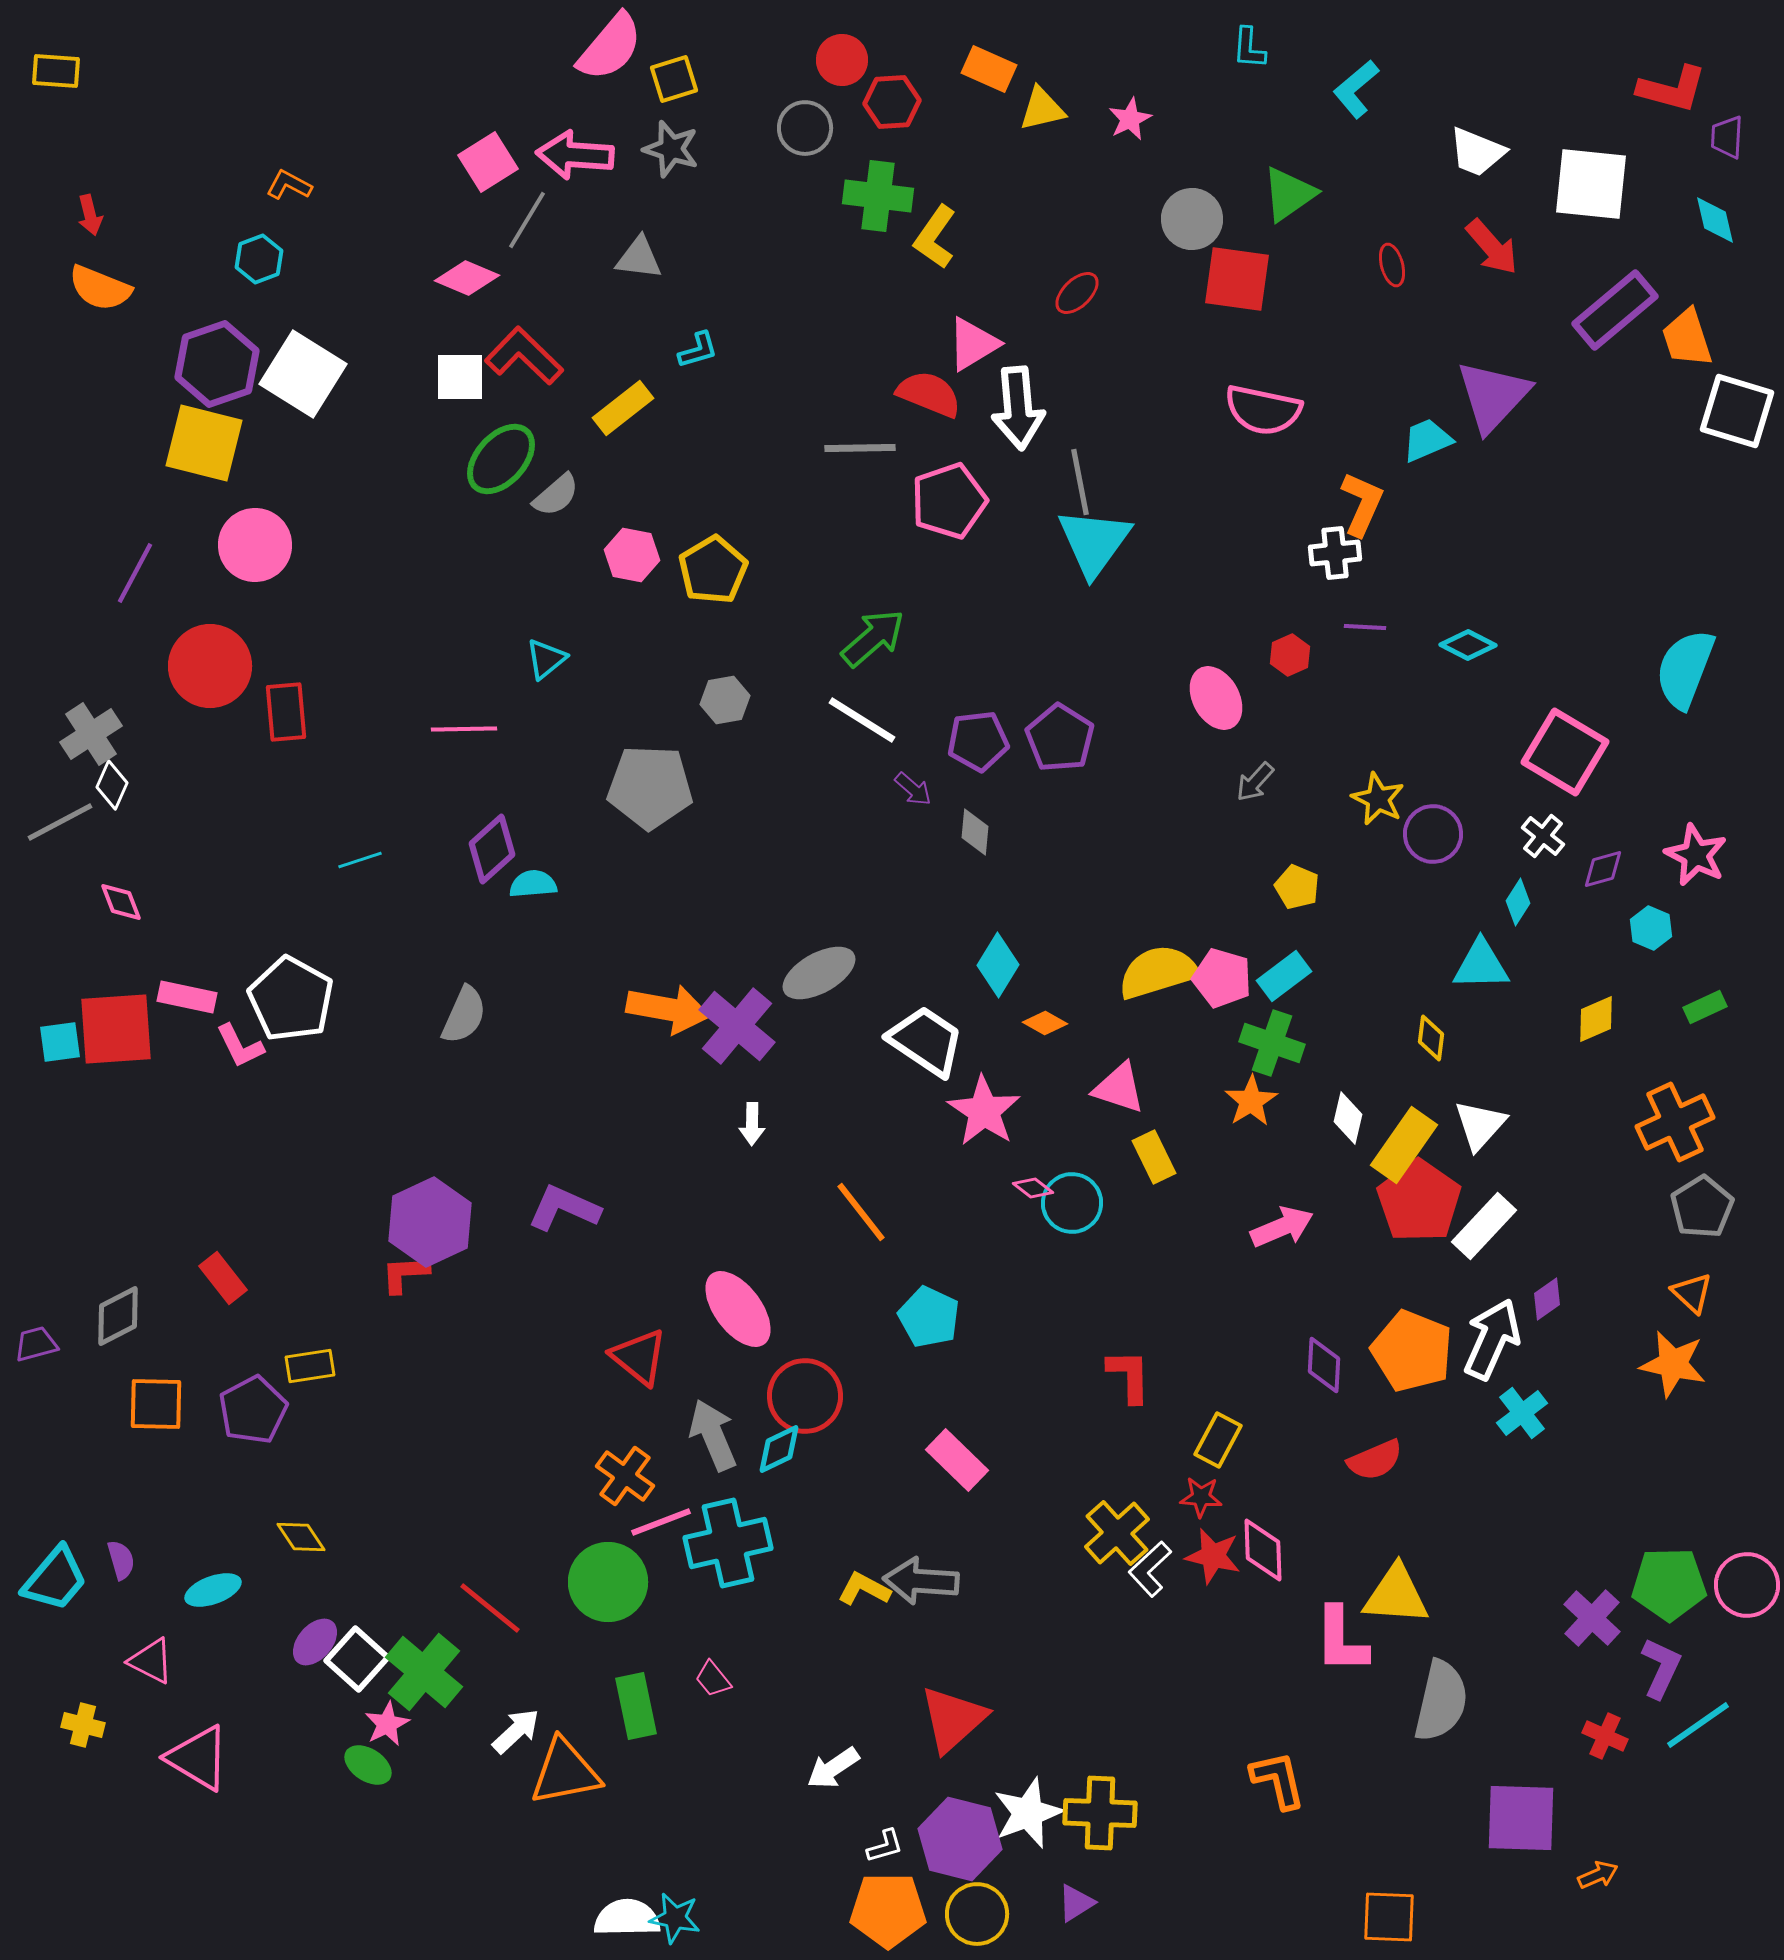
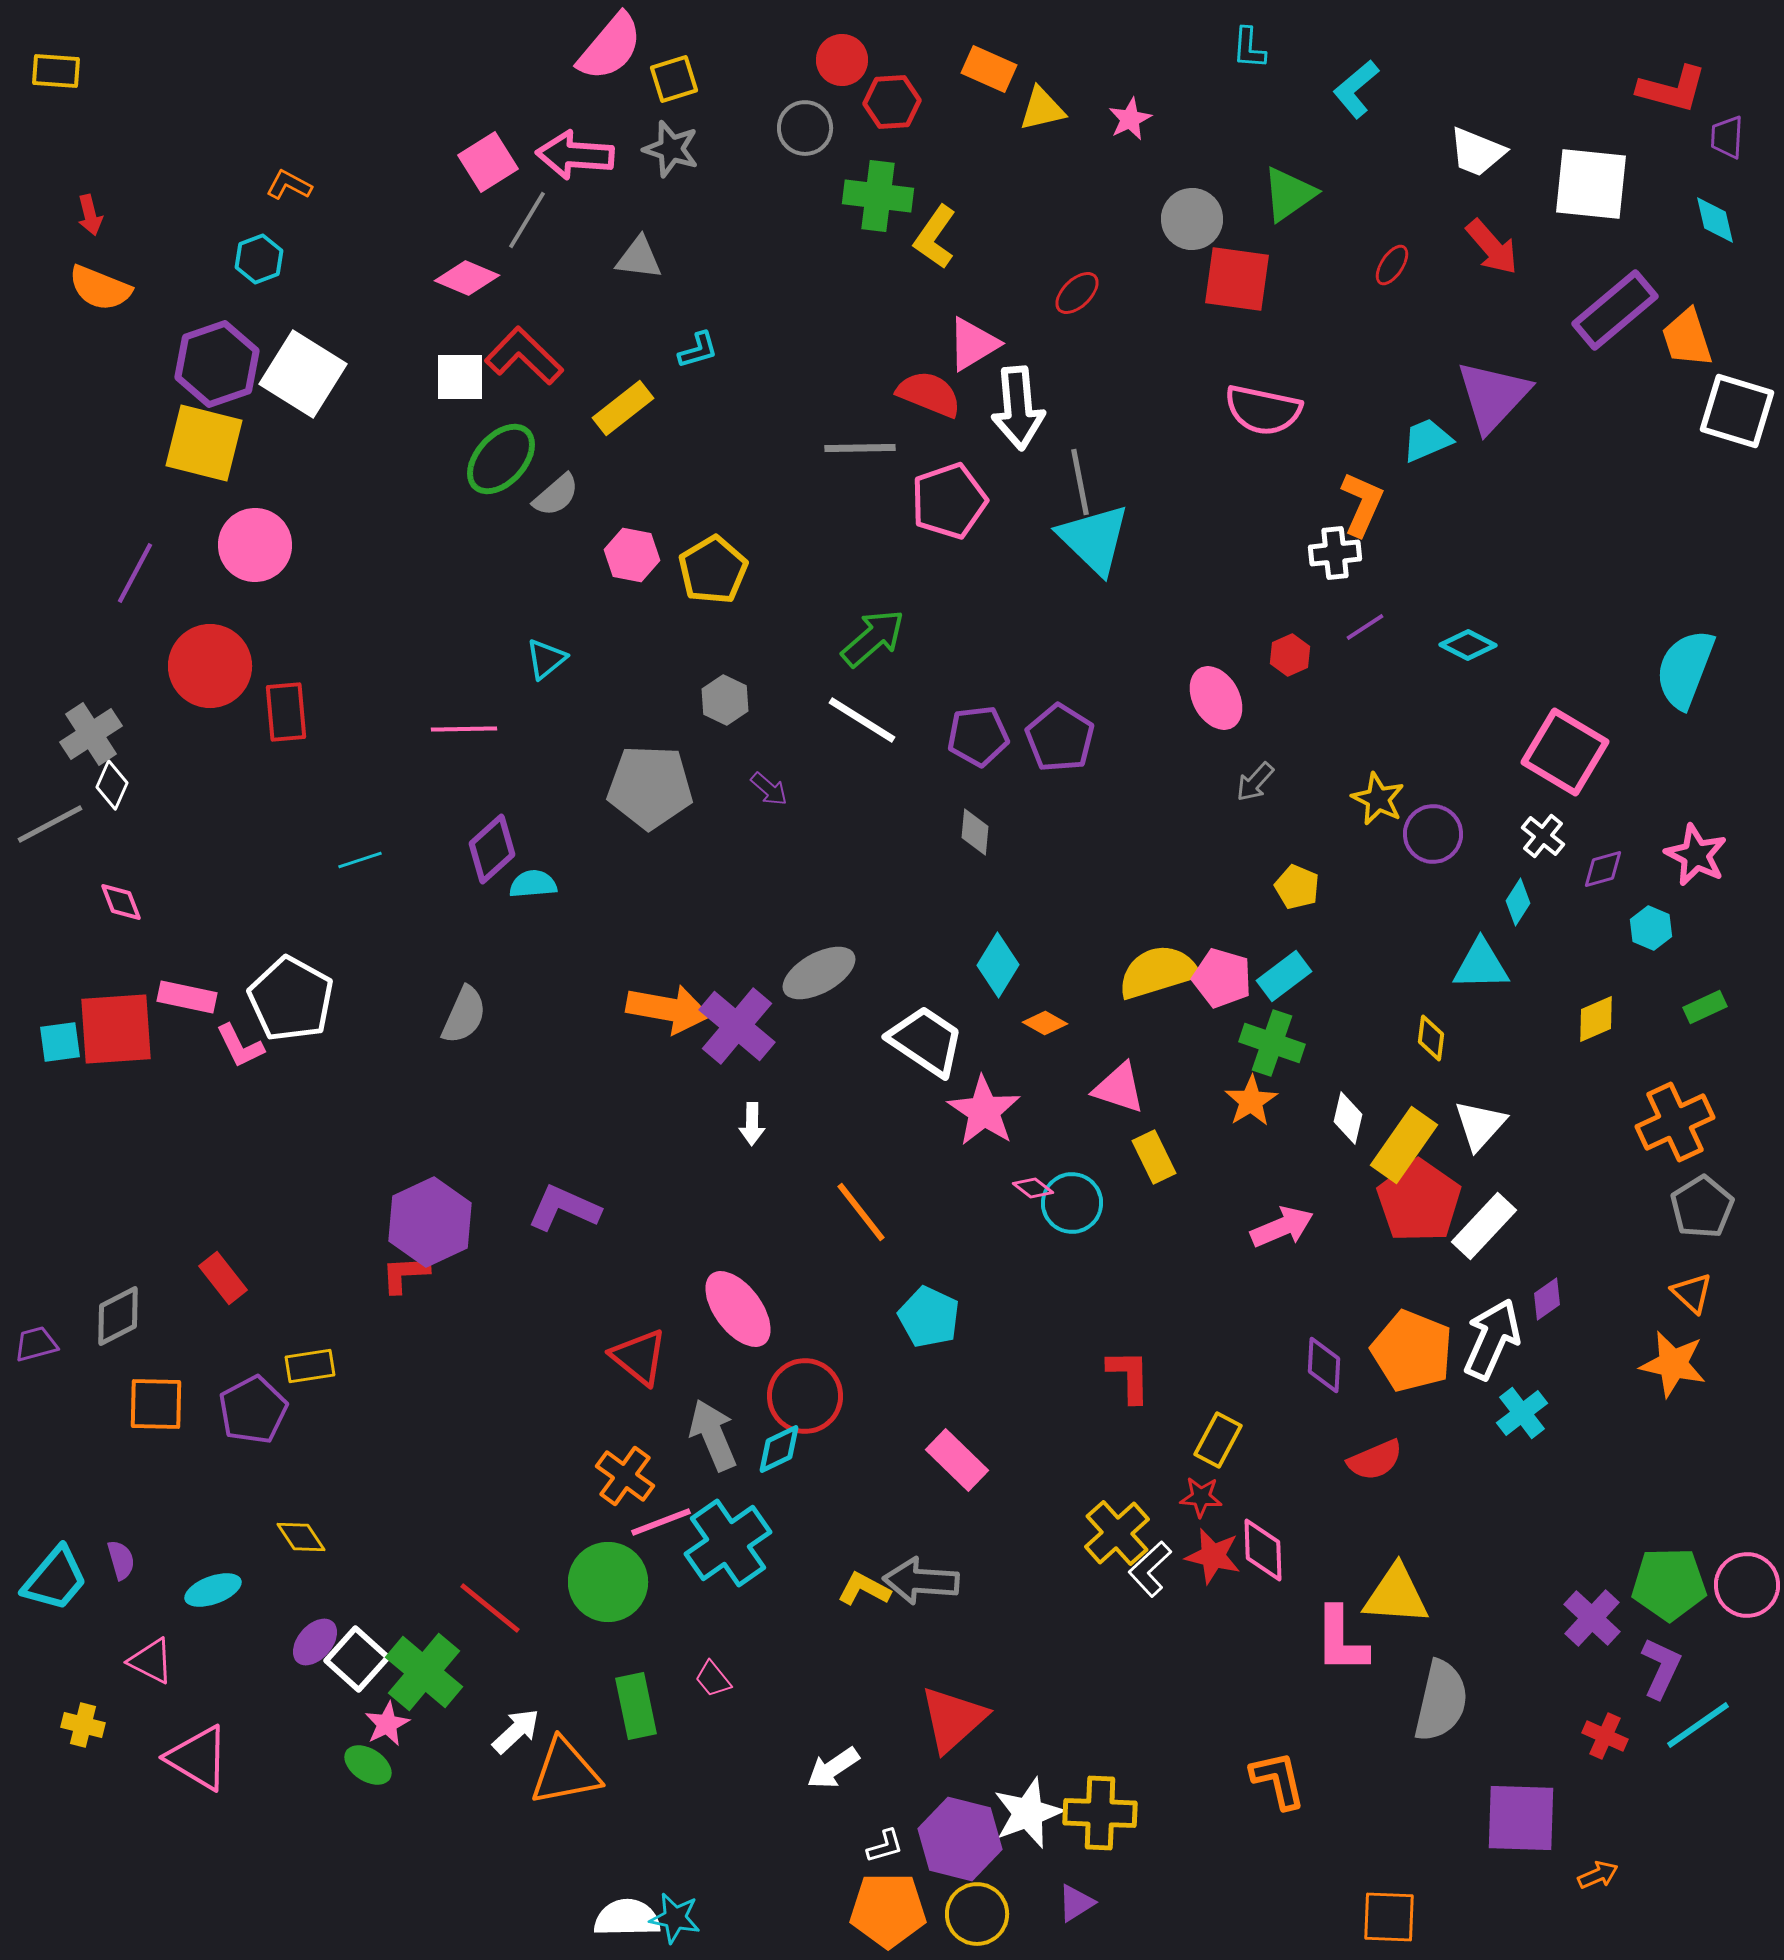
red ellipse at (1392, 265): rotated 48 degrees clockwise
cyan triangle at (1094, 542): moved 3 px up; rotated 22 degrees counterclockwise
purple line at (1365, 627): rotated 36 degrees counterclockwise
gray hexagon at (725, 700): rotated 24 degrees counterclockwise
purple pentagon at (978, 741): moved 5 px up
purple arrow at (913, 789): moved 144 px left
gray line at (60, 822): moved 10 px left, 2 px down
cyan cross at (728, 1543): rotated 22 degrees counterclockwise
